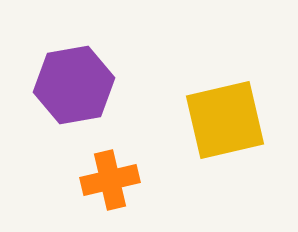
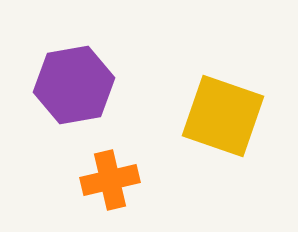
yellow square: moved 2 px left, 4 px up; rotated 32 degrees clockwise
